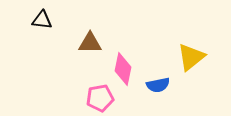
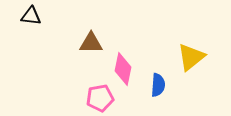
black triangle: moved 11 px left, 4 px up
brown triangle: moved 1 px right
blue semicircle: rotated 75 degrees counterclockwise
